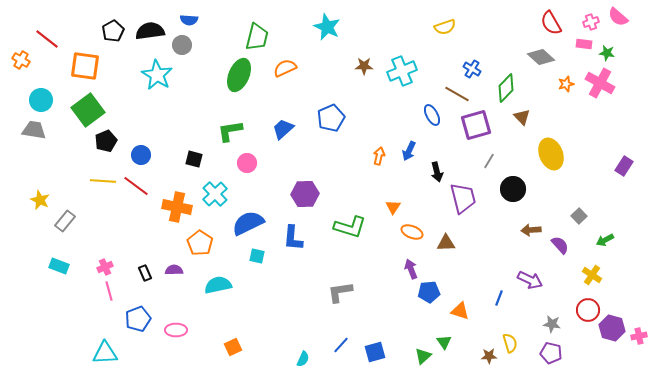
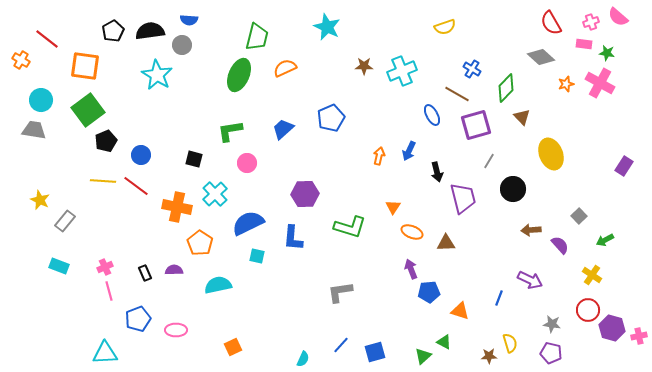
green triangle at (444, 342): rotated 28 degrees counterclockwise
